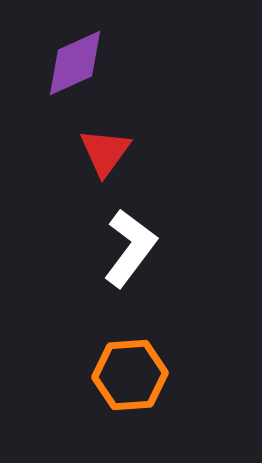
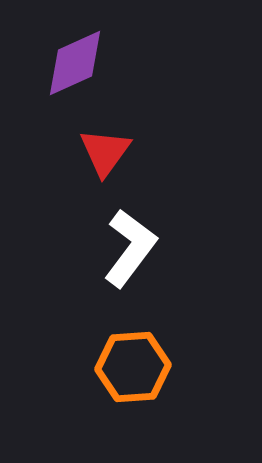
orange hexagon: moved 3 px right, 8 px up
